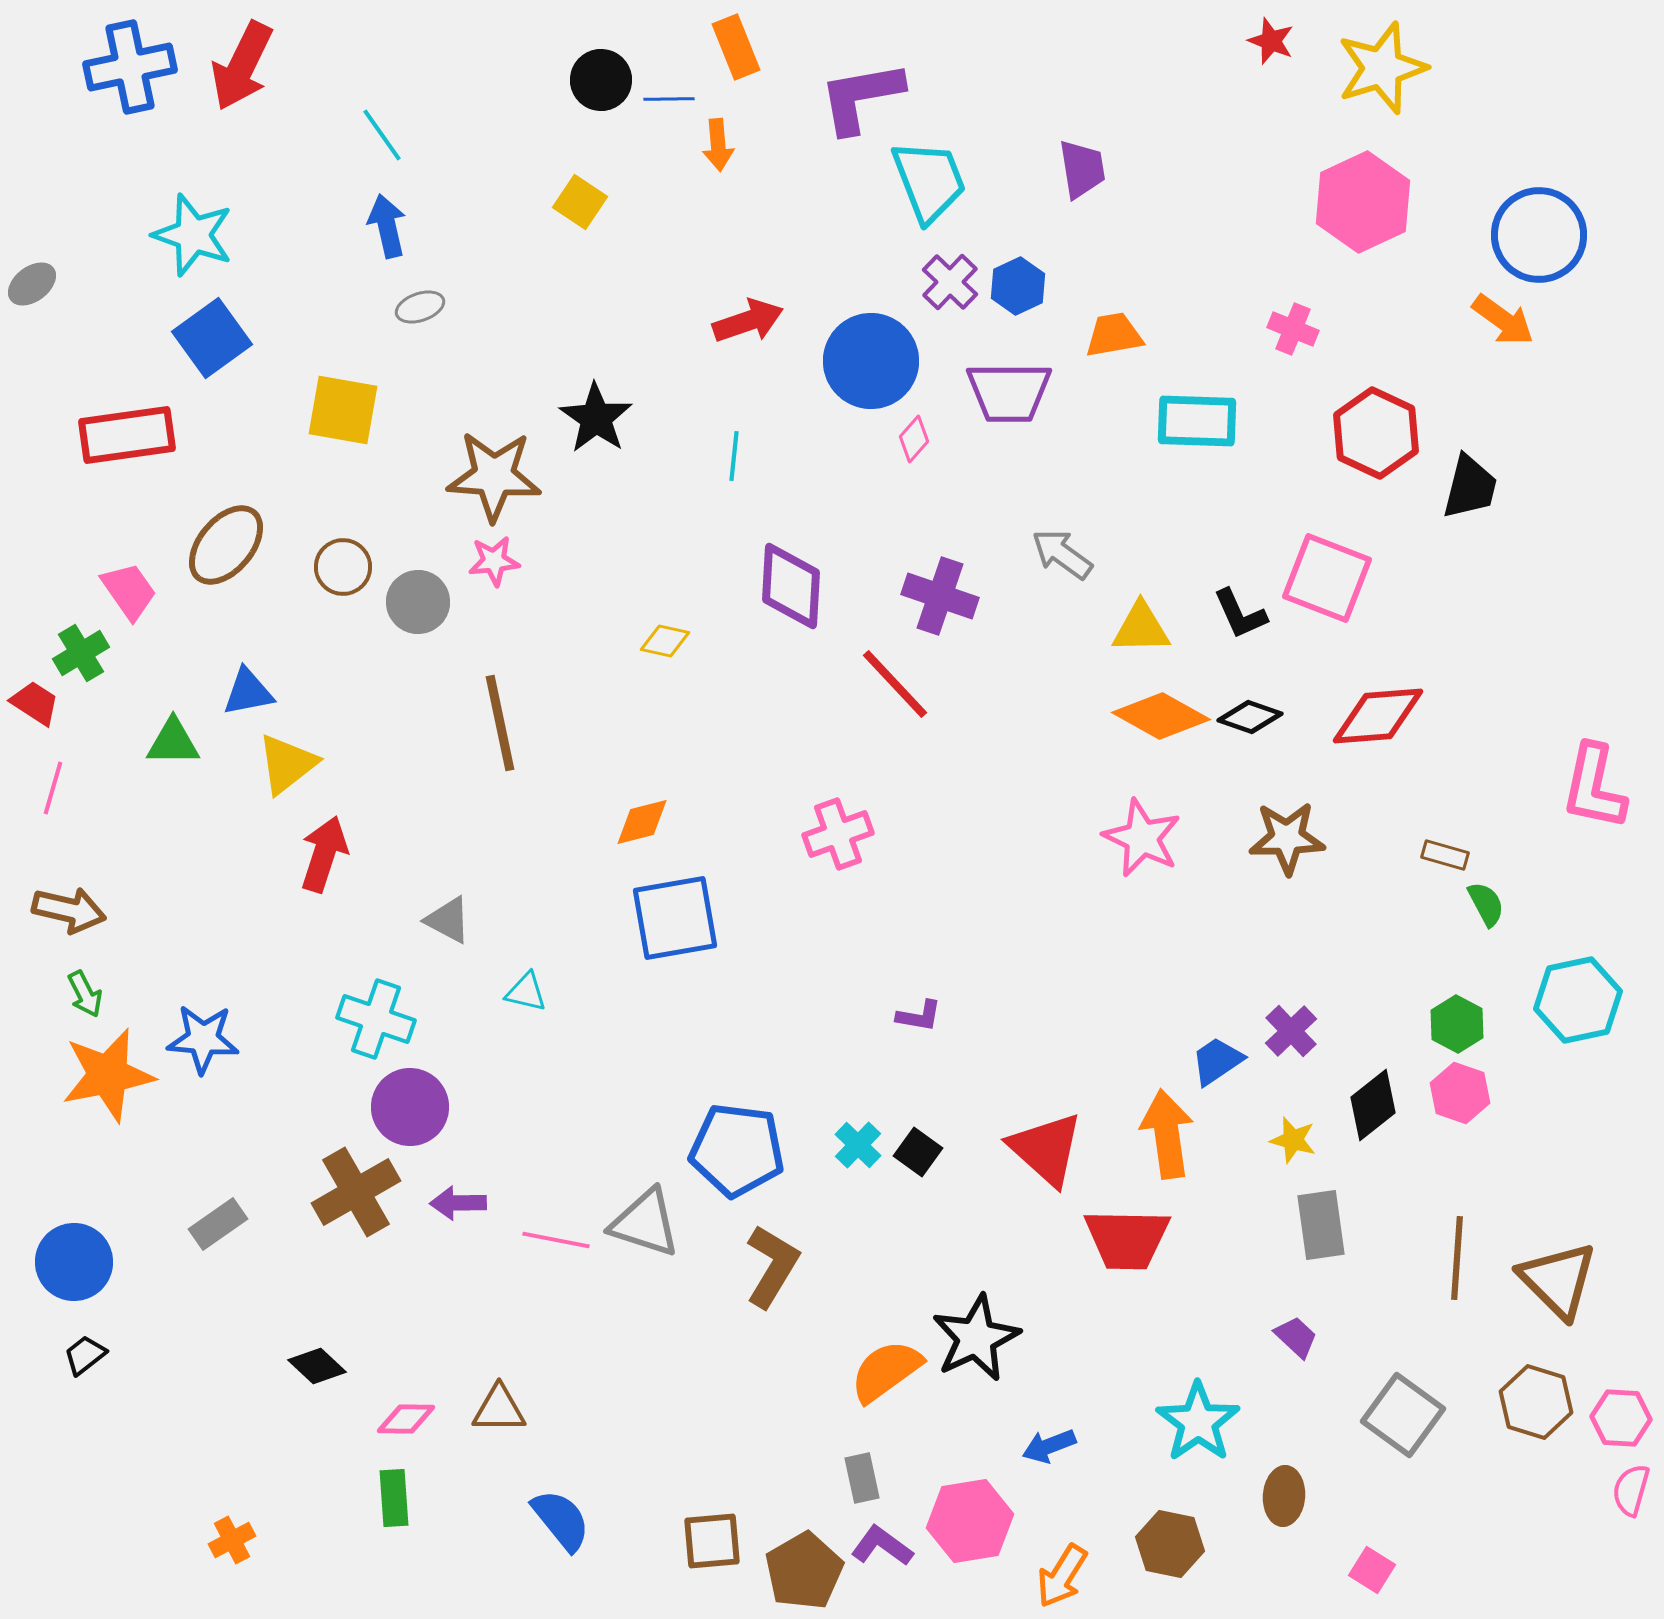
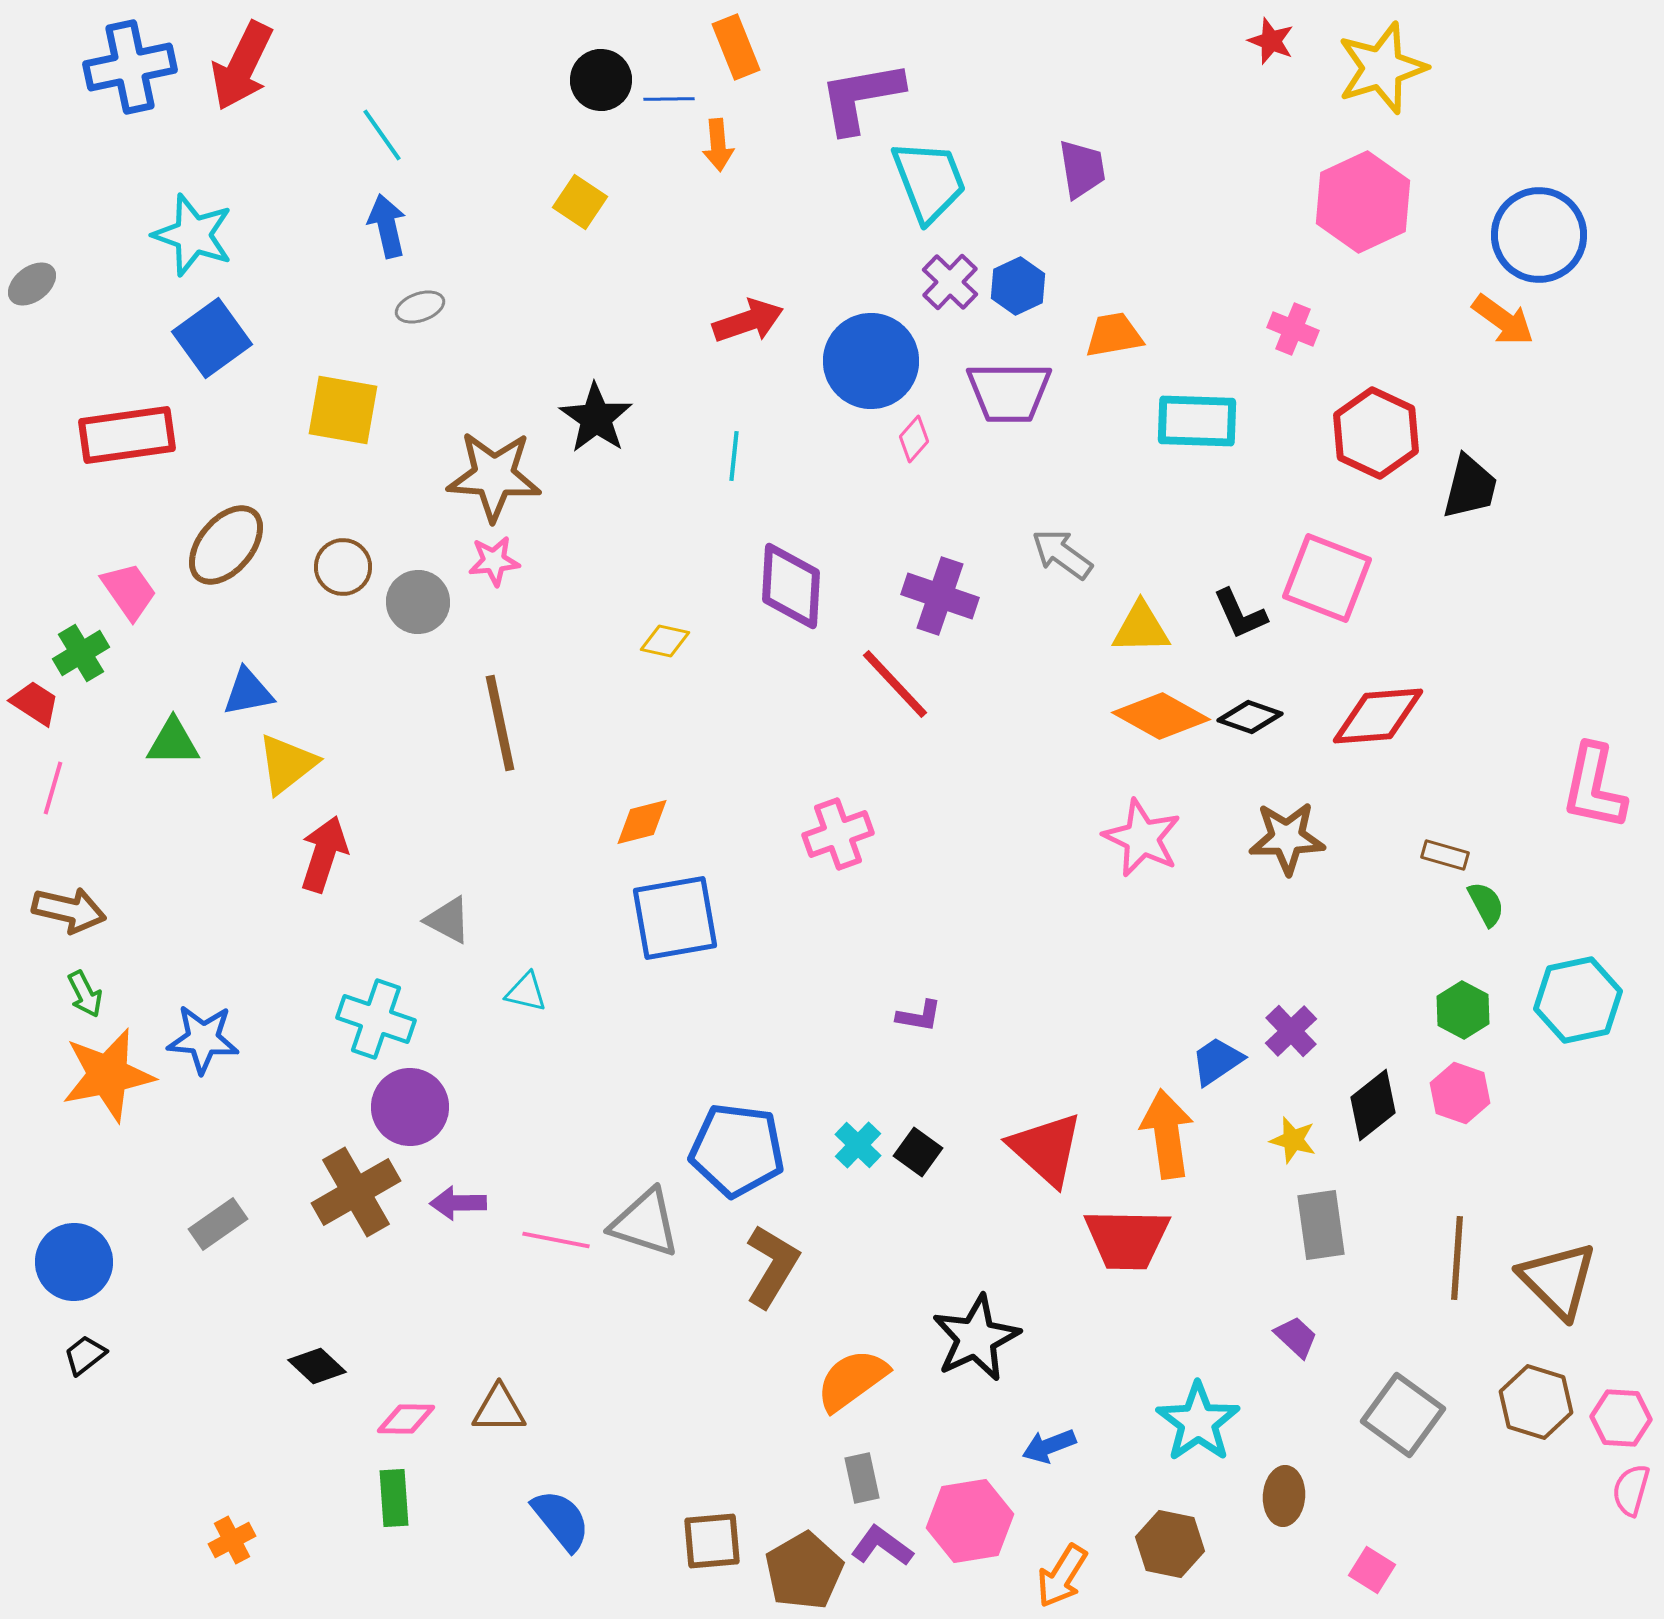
green hexagon at (1457, 1024): moved 6 px right, 14 px up
orange semicircle at (886, 1371): moved 34 px left, 9 px down
